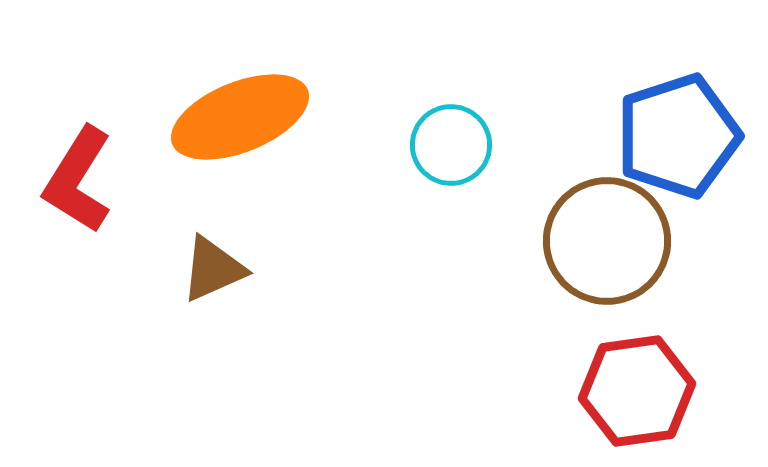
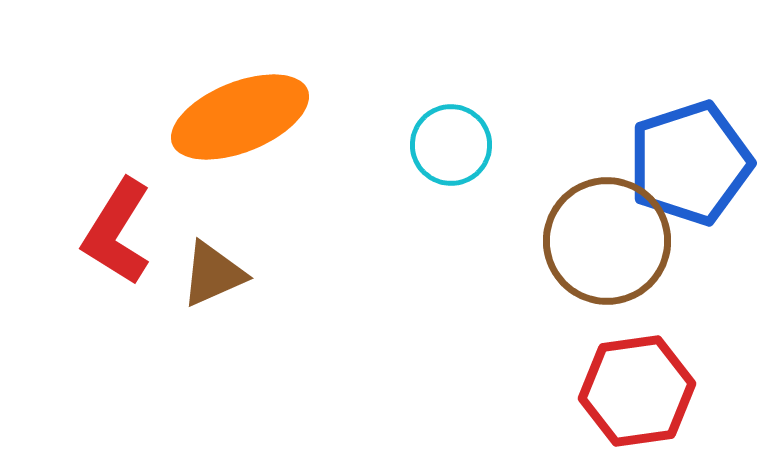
blue pentagon: moved 12 px right, 27 px down
red L-shape: moved 39 px right, 52 px down
brown triangle: moved 5 px down
